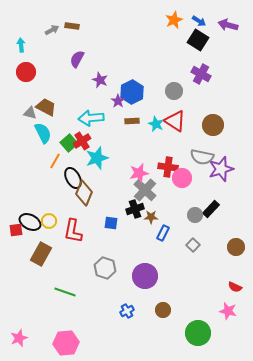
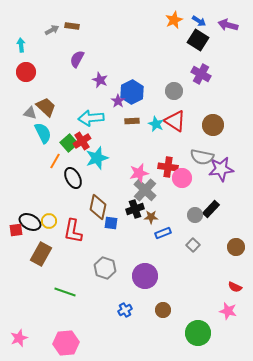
brown trapezoid at (46, 107): rotated 15 degrees clockwise
purple star at (221, 169): rotated 10 degrees clockwise
brown diamond at (84, 193): moved 14 px right, 14 px down; rotated 10 degrees counterclockwise
blue rectangle at (163, 233): rotated 42 degrees clockwise
blue cross at (127, 311): moved 2 px left, 1 px up
